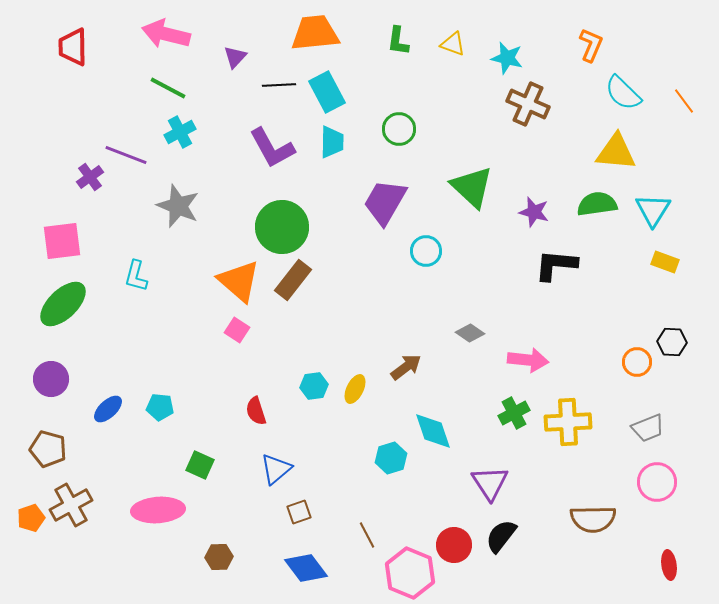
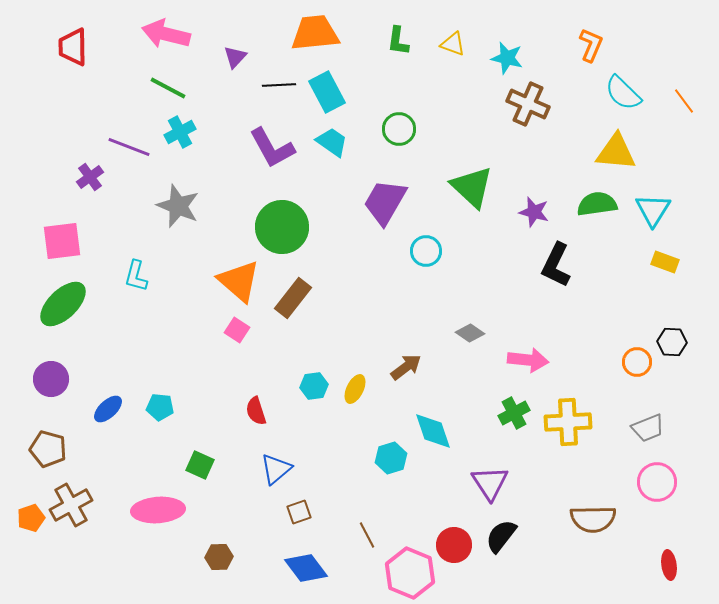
cyan trapezoid at (332, 142): rotated 56 degrees counterclockwise
purple line at (126, 155): moved 3 px right, 8 px up
black L-shape at (556, 265): rotated 69 degrees counterclockwise
brown rectangle at (293, 280): moved 18 px down
